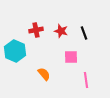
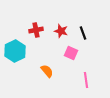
black line: moved 1 px left
cyan hexagon: rotated 10 degrees clockwise
pink square: moved 4 px up; rotated 24 degrees clockwise
orange semicircle: moved 3 px right, 3 px up
